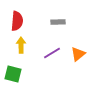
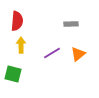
gray rectangle: moved 13 px right, 2 px down
